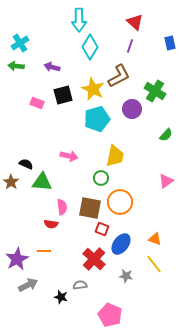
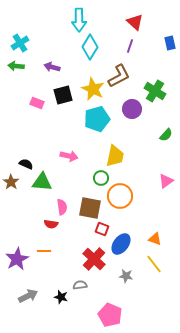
orange circle: moved 6 px up
gray arrow: moved 11 px down
